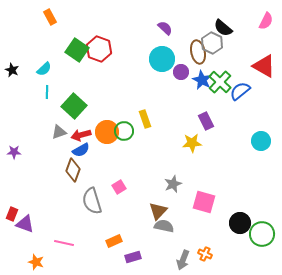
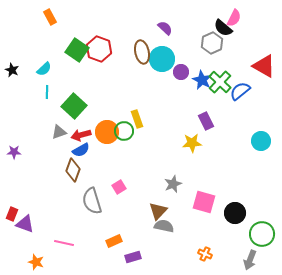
pink semicircle at (266, 21): moved 32 px left, 3 px up
gray hexagon at (212, 43): rotated 10 degrees clockwise
brown ellipse at (198, 52): moved 56 px left
yellow rectangle at (145, 119): moved 8 px left
black circle at (240, 223): moved 5 px left, 10 px up
gray arrow at (183, 260): moved 67 px right
